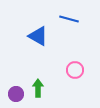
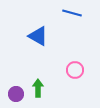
blue line: moved 3 px right, 6 px up
